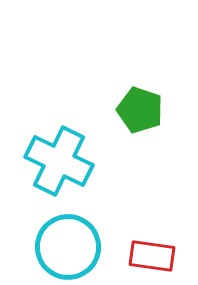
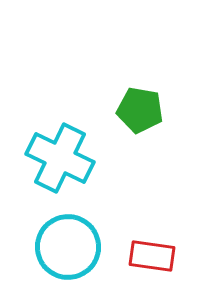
green pentagon: rotated 9 degrees counterclockwise
cyan cross: moved 1 px right, 3 px up
